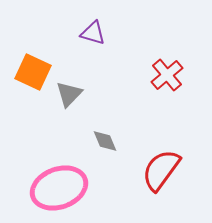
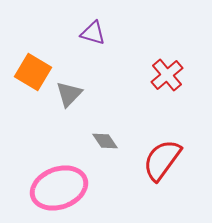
orange square: rotated 6 degrees clockwise
gray diamond: rotated 12 degrees counterclockwise
red semicircle: moved 1 px right, 10 px up
